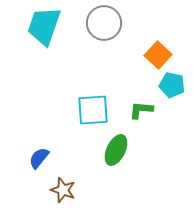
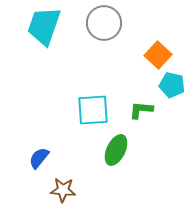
brown star: rotated 15 degrees counterclockwise
